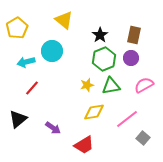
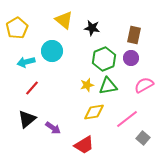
black star: moved 8 px left, 7 px up; rotated 28 degrees counterclockwise
green triangle: moved 3 px left
black triangle: moved 9 px right
